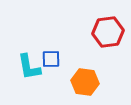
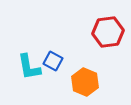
blue square: moved 2 px right, 2 px down; rotated 30 degrees clockwise
orange hexagon: rotated 16 degrees clockwise
